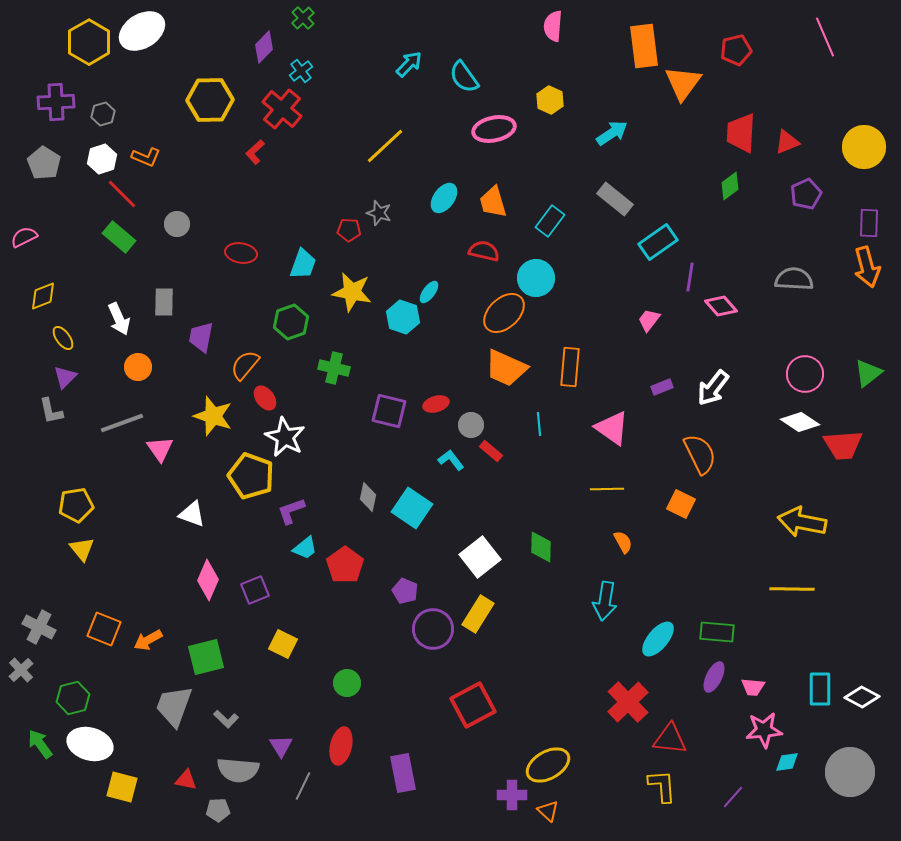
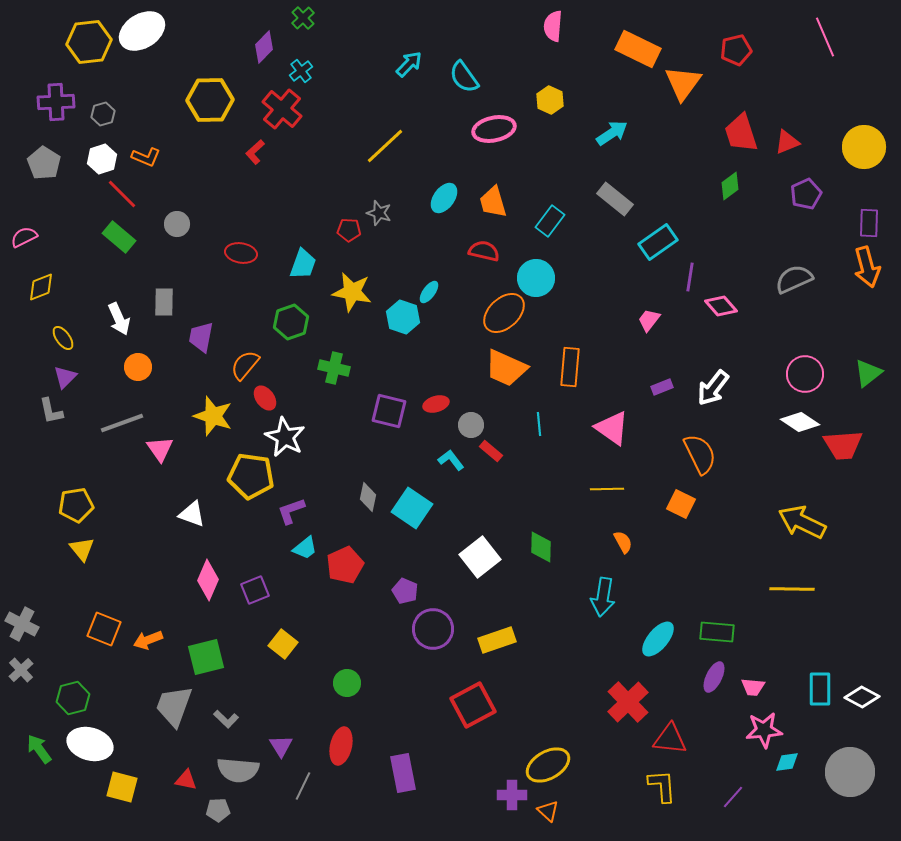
yellow hexagon at (89, 42): rotated 24 degrees clockwise
orange rectangle at (644, 46): moved 6 px left, 3 px down; rotated 57 degrees counterclockwise
red trapezoid at (741, 133): rotated 21 degrees counterclockwise
gray semicircle at (794, 279): rotated 27 degrees counterclockwise
yellow diamond at (43, 296): moved 2 px left, 9 px up
yellow pentagon at (251, 476): rotated 12 degrees counterclockwise
yellow arrow at (802, 522): rotated 15 degrees clockwise
red pentagon at (345, 565): rotated 12 degrees clockwise
cyan arrow at (605, 601): moved 2 px left, 4 px up
yellow rectangle at (478, 614): moved 19 px right, 26 px down; rotated 39 degrees clockwise
gray cross at (39, 627): moved 17 px left, 3 px up
orange arrow at (148, 640): rotated 8 degrees clockwise
yellow square at (283, 644): rotated 12 degrees clockwise
green arrow at (40, 744): moved 1 px left, 5 px down
